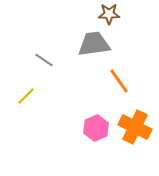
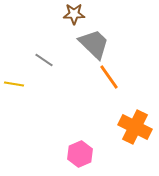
brown star: moved 35 px left
gray trapezoid: rotated 52 degrees clockwise
orange line: moved 10 px left, 4 px up
yellow line: moved 12 px left, 12 px up; rotated 54 degrees clockwise
pink hexagon: moved 16 px left, 26 px down
